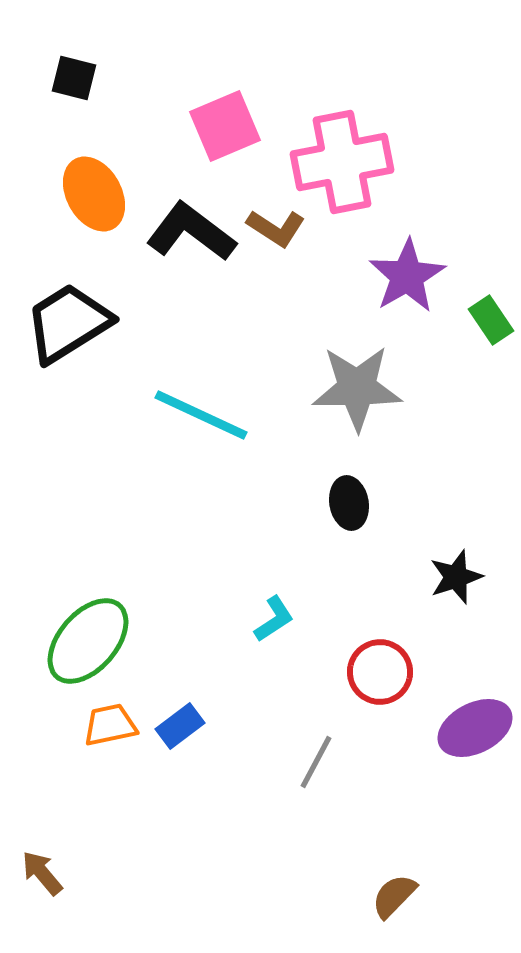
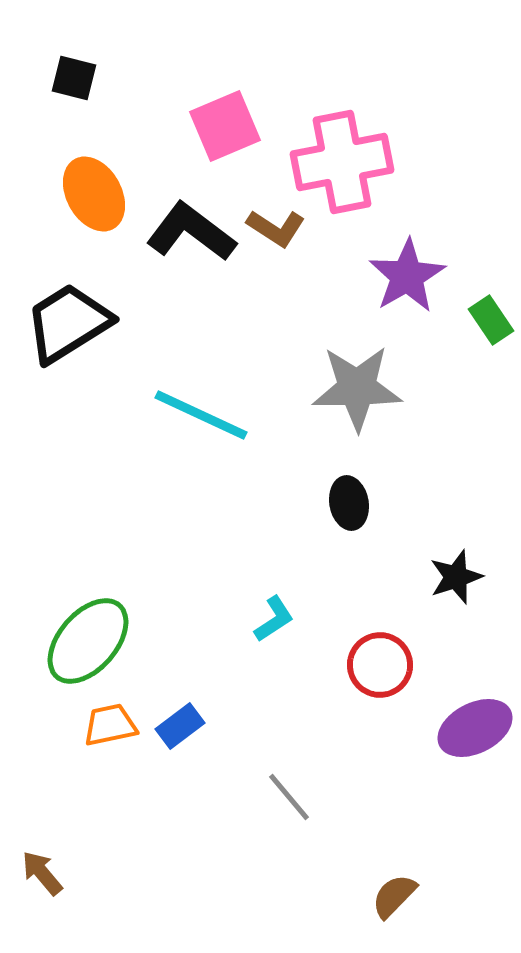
red circle: moved 7 px up
gray line: moved 27 px left, 35 px down; rotated 68 degrees counterclockwise
